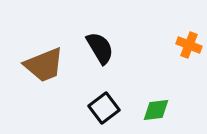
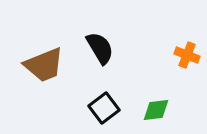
orange cross: moved 2 px left, 10 px down
